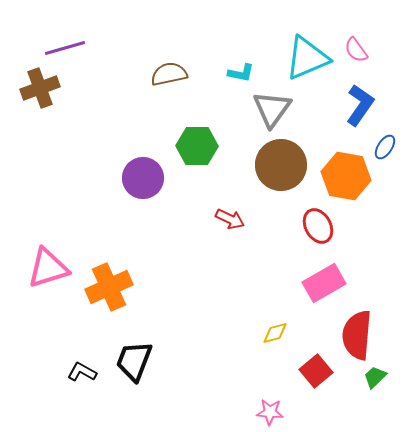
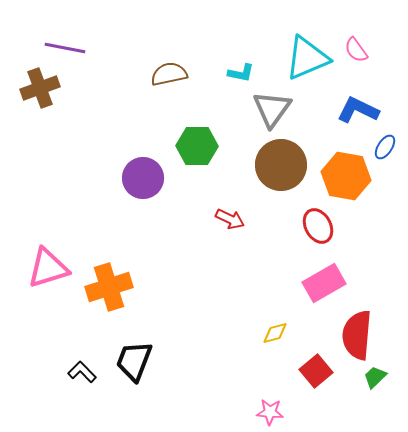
purple line: rotated 27 degrees clockwise
blue L-shape: moved 2 px left, 5 px down; rotated 99 degrees counterclockwise
orange cross: rotated 6 degrees clockwise
black L-shape: rotated 16 degrees clockwise
